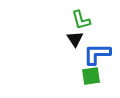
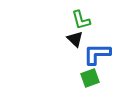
black triangle: rotated 12 degrees counterclockwise
green square: moved 1 px left, 2 px down; rotated 12 degrees counterclockwise
